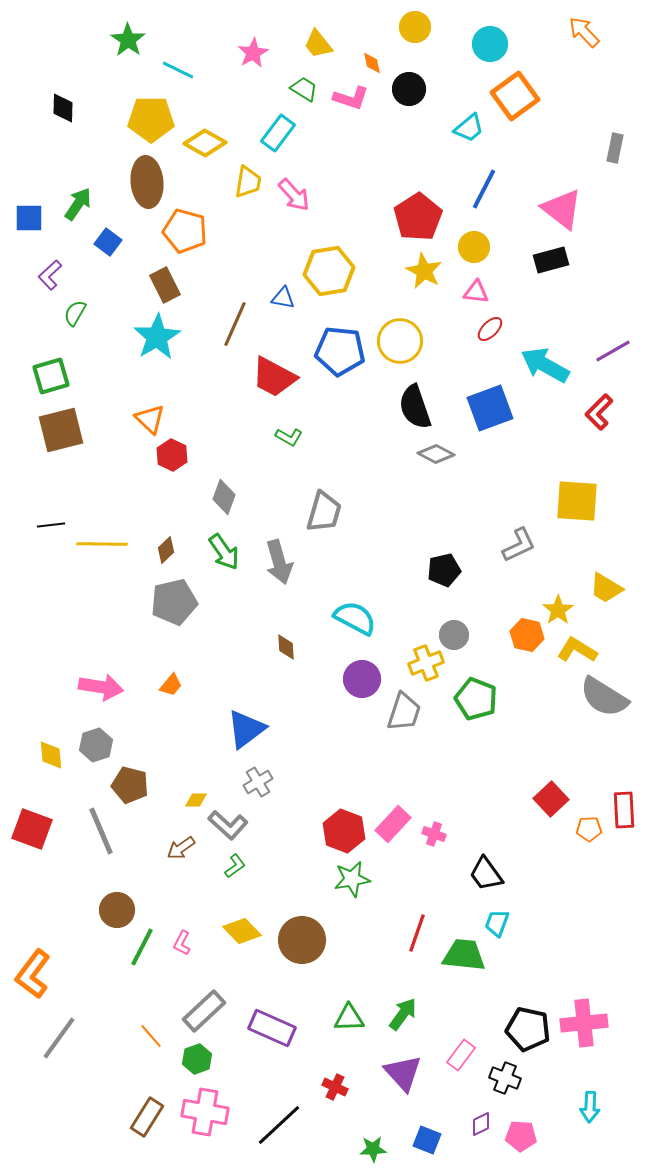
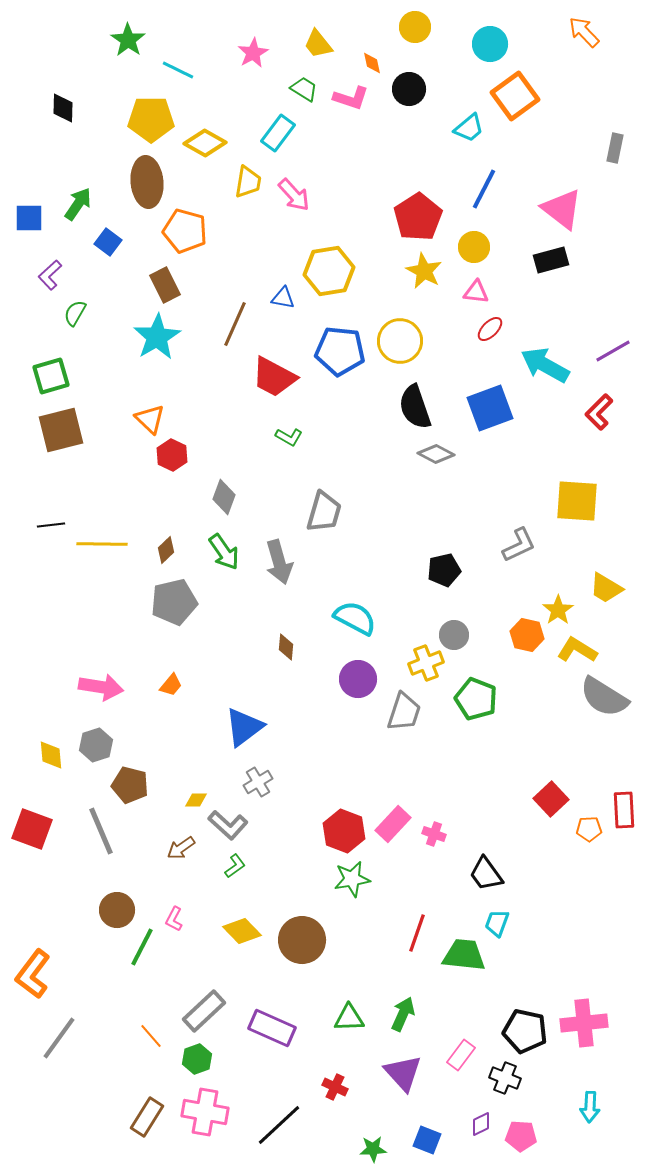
brown diamond at (286, 647): rotated 8 degrees clockwise
purple circle at (362, 679): moved 4 px left
blue triangle at (246, 729): moved 2 px left, 2 px up
pink L-shape at (182, 943): moved 8 px left, 24 px up
green arrow at (403, 1014): rotated 12 degrees counterclockwise
black pentagon at (528, 1029): moved 3 px left, 2 px down
